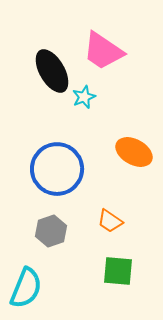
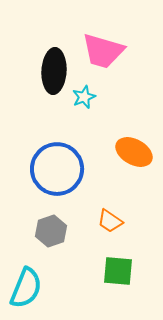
pink trapezoid: rotated 18 degrees counterclockwise
black ellipse: moved 2 px right; rotated 33 degrees clockwise
